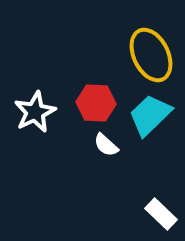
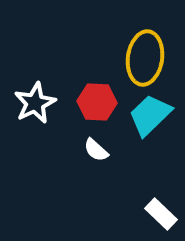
yellow ellipse: moved 6 px left, 3 px down; rotated 34 degrees clockwise
red hexagon: moved 1 px right, 1 px up
white star: moved 9 px up
white semicircle: moved 10 px left, 5 px down
